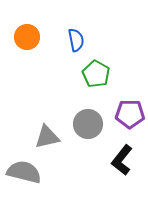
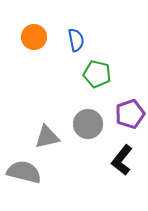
orange circle: moved 7 px right
green pentagon: moved 1 px right; rotated 16 degrees counterclockwise
purple pentagon: rotated 20 degrees counterclockwise
